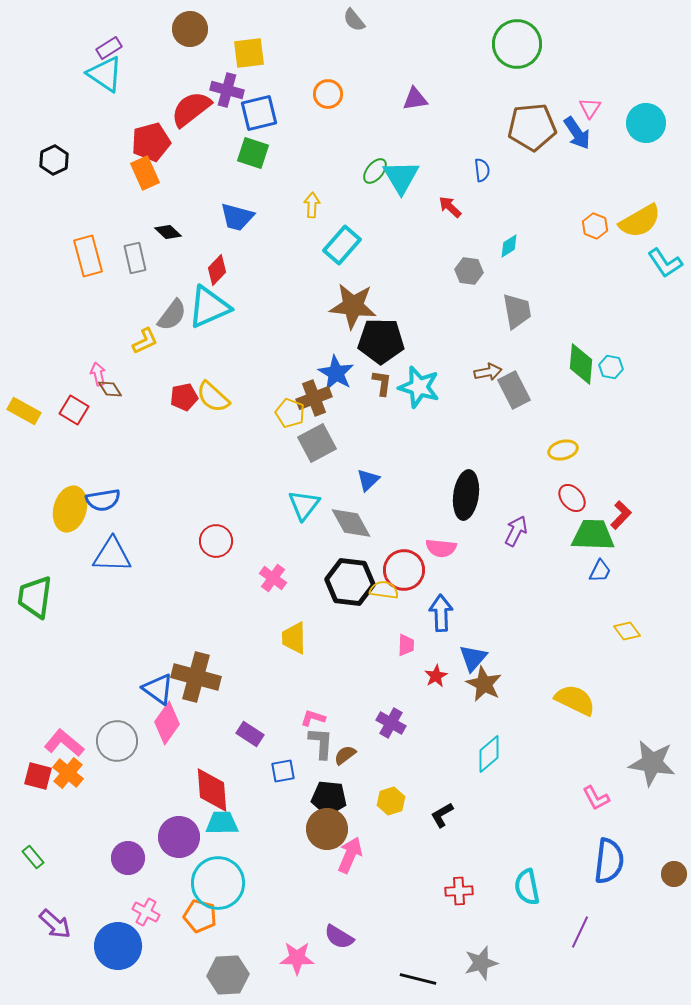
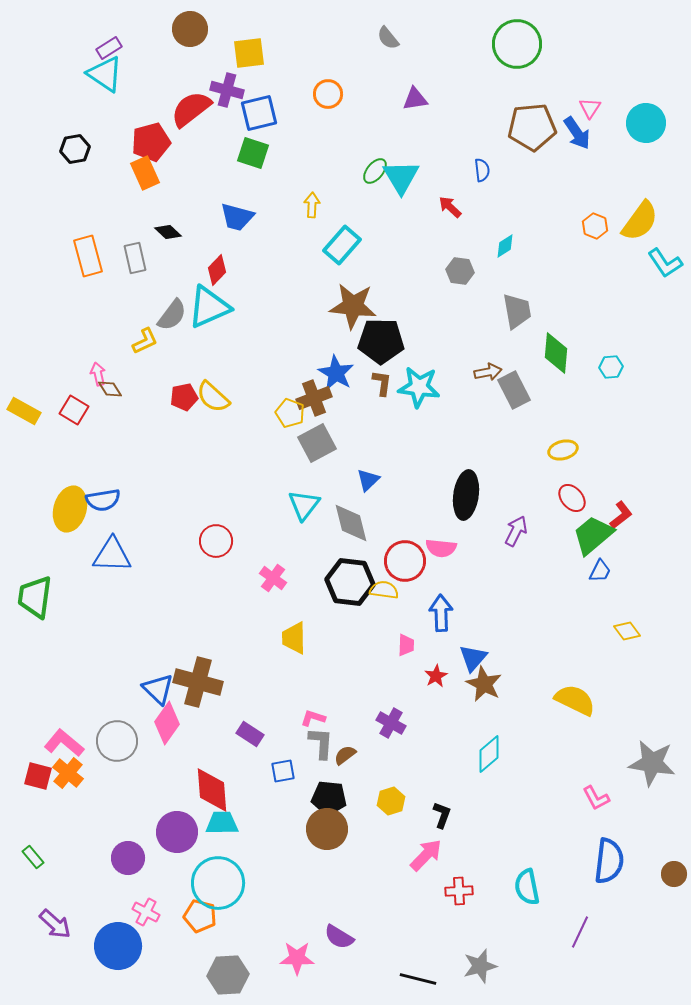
gray semicircle at (354, 20): moved 34 px right, 18 px down
black hexagon at (54, 160): moved 21 px right, 11 px up; rotated 16 degrees clockwise
yellow semicircle at (640, 221): rotated 24 degrees counterclockwise
cyan diamond at (509, 246): moved 4 px left
gray hexagon at (469, 271): moved 9 px left
green diamond at (581, 364): moved 25 px left, 11 px up
cyan hexagon at (611, 367): rotated 15 degrees counterclockwise
cyan star at (419, 387): rotated 9 degrees counterclockwise
red L-shape at (621, 515): rotated 8 degrees clockwise
gray diamond at (351, 523): rotated 15 degrees clockwise
green trapezoid at (593, 535): rotated 42 degrees counterclockwise
red circle at (404, 570): moved 1 px right, 9 px up
brown cross at (196, 677): moved 2 px right, 5 px down
blue triangle at (158, 689): rotated 8 degrees clockwise
black L-shape at (442, 815): rotated 140 degrees clockwise
purple circle at (179, 837): moved 2 px left, 5 px up
pink arrow at (350, 855): moved 76 px right; rotated 21 degrees clockwise
gray star at (481, 963): moved 1 px left, 3 px down
